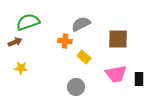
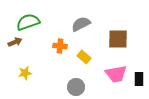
orange cross: moved 5 px left, 5 px down
yellow star: moved 4 px right, 5 px down; rotated 16 degrees counterclockwise
